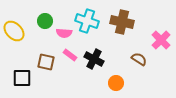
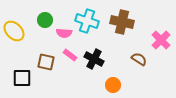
green circle: moved 1 px up
orange circle: moved 3 px left, 2 px down
